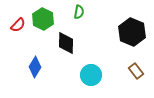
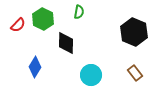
black hexagon: moved 2 px right
brown rectangle: moved 1 px left, 2 px down
